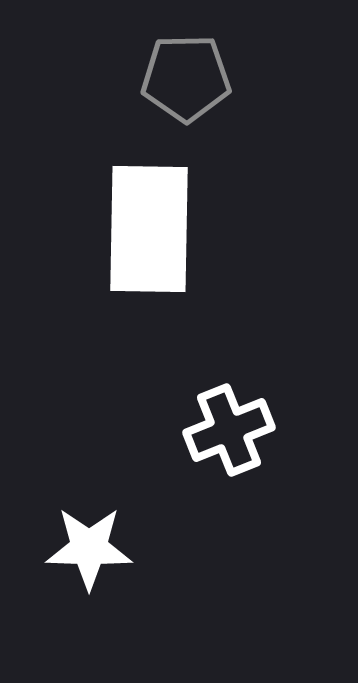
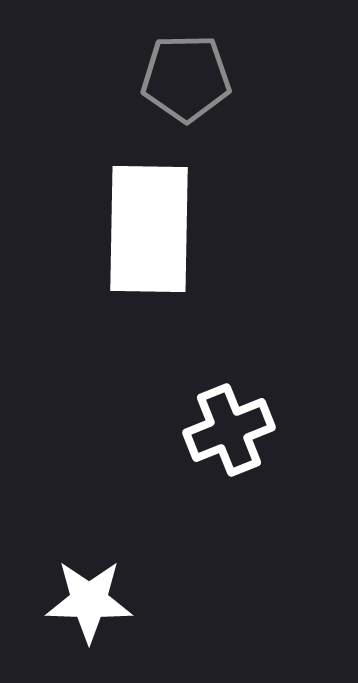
white star: moved 53 px down
